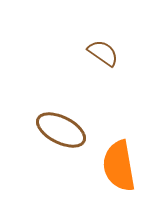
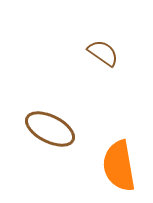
brown ellipse: moved 11 px left, 1 px up
